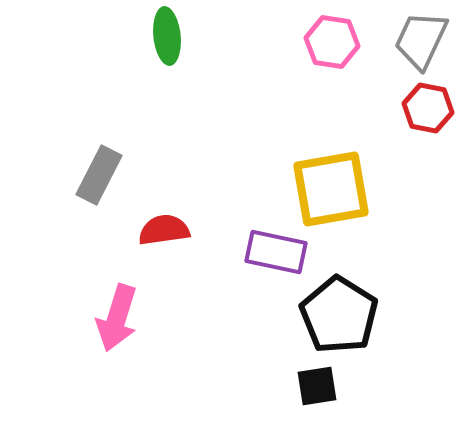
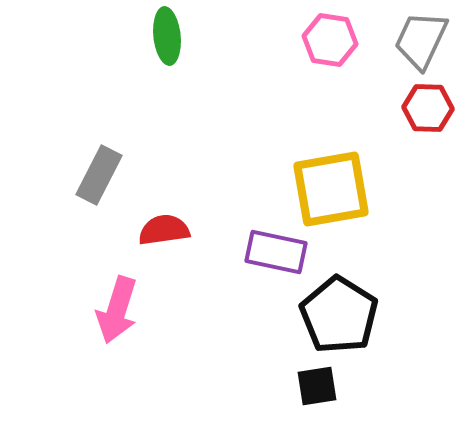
pink hexagon: moved 2 px left, 2 px up
red hexagon: rotated 9 degrees counterclockwise
pink arrow: moved 8 px up
